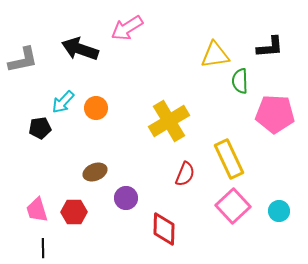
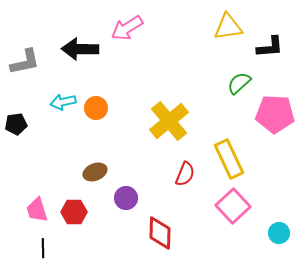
black arrow: rotated 18 degrees counterclockwise
yellow triangle: moved 13 px right, 28 px up
gray L-shape: moved 2 px right, 2 px down
green semicircle: moved 1 px left, 2 px down; rotated 50 degrees clockwise
cyan arrow: rotated 35 degrees clockwise
yellow cross: rotated 9 degrees counterclockwise
black pentagon: moved 24 px left, 4 px up
cyan circle: moved 22 px down
red diamond: moved 4 px left, 4 px down
